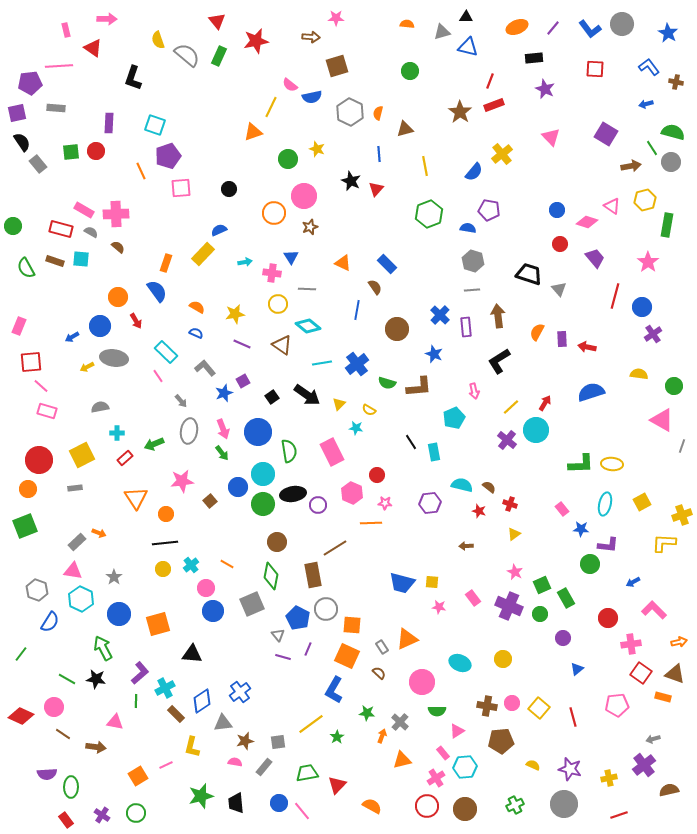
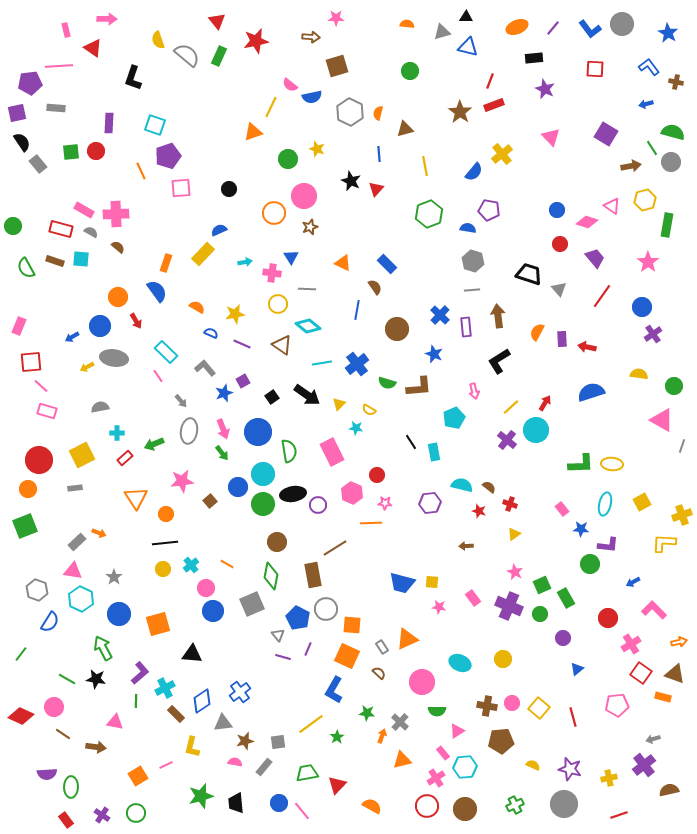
red line at (615, 296): moved 13 px left; rotated 20 degrees clockwise
blue semicircle at (196, 333): moved 15 px right
pink cross at (631, 644): rotated 24 degrees counterclockwise
